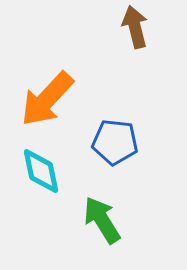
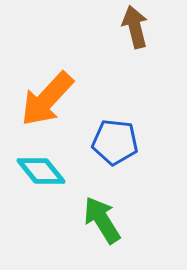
cyan diamond: rotated 27 degrees counterclockwise
